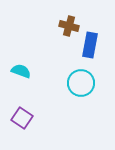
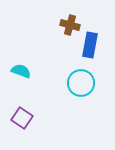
brown cross: moved 1 px right, 1 px up
